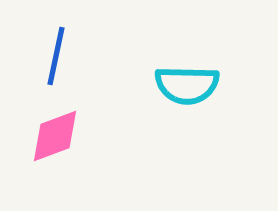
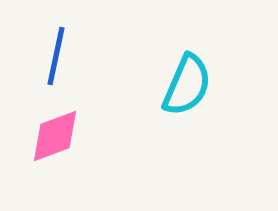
cyan semicircle: rotated 68 degrees counterclockwise
